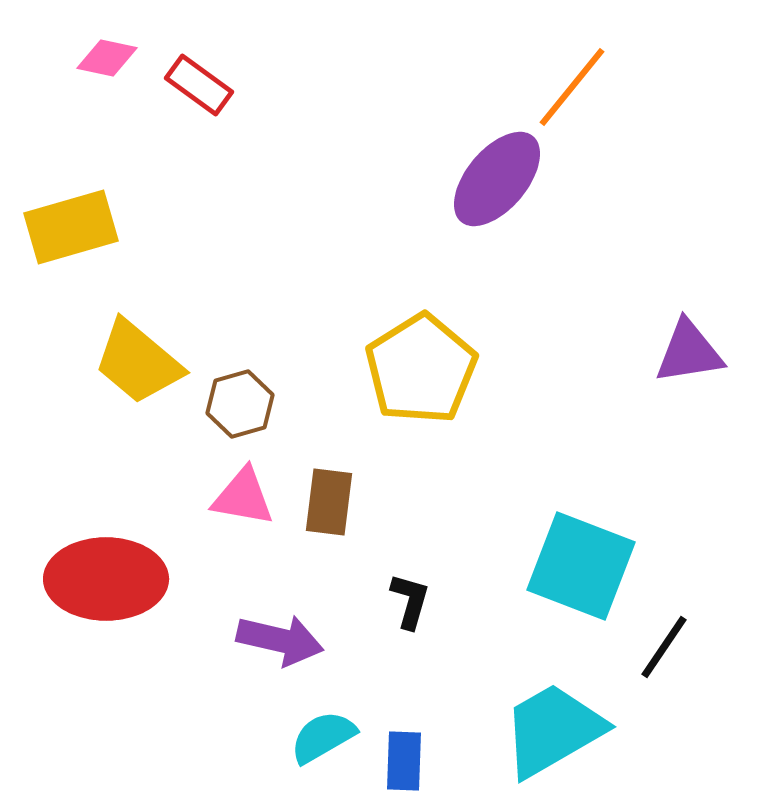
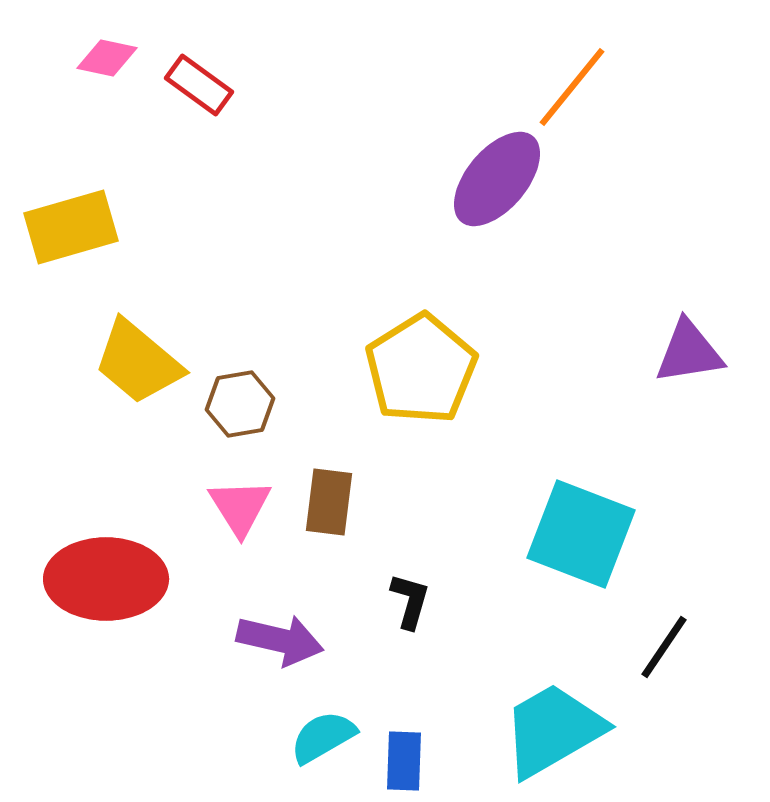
brown hexagon: rotated 6 degrees clockwise
pink triangle: moved 3 px left, 10 px down; rotated 48 degrees clockwise
cyan square: moved 32 px up
